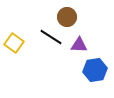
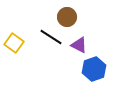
purple triangle: rotated 24 degrees clockwise
blue hexagon: moved 1 px left, 1 px up; rotated 10 degrees counterclockwise
